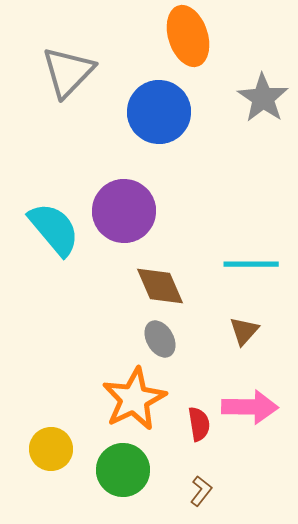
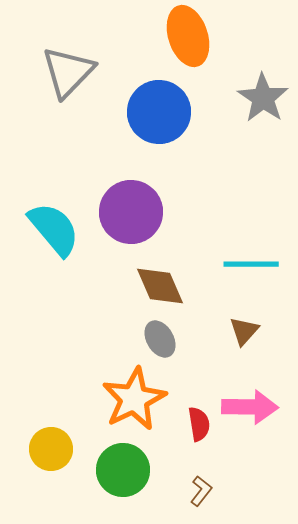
purple circle: moved 7 px right, 1 px down
